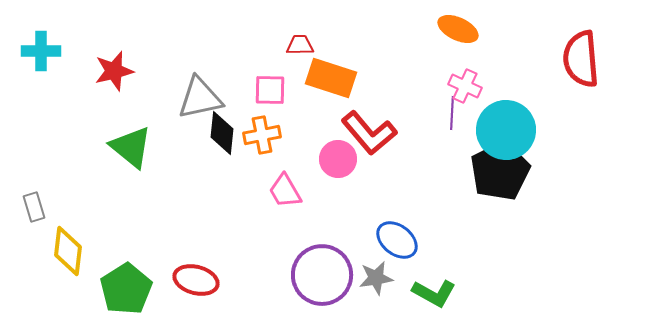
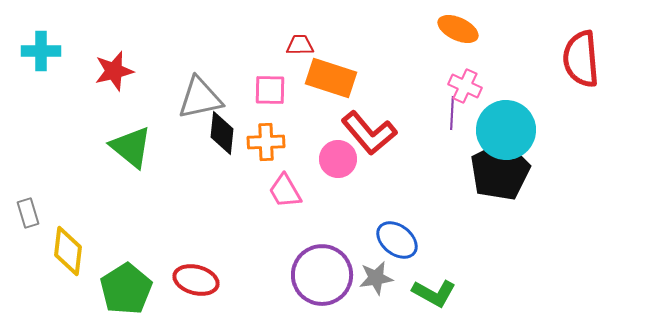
orange cross: moved 4 px right, 7 px down; rotated 9 degrees clockwise
gray rectangle: moved 6 px left, 6 px down
